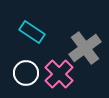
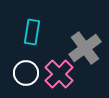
cyan rectangle: rotated 65 degrees clockwise
